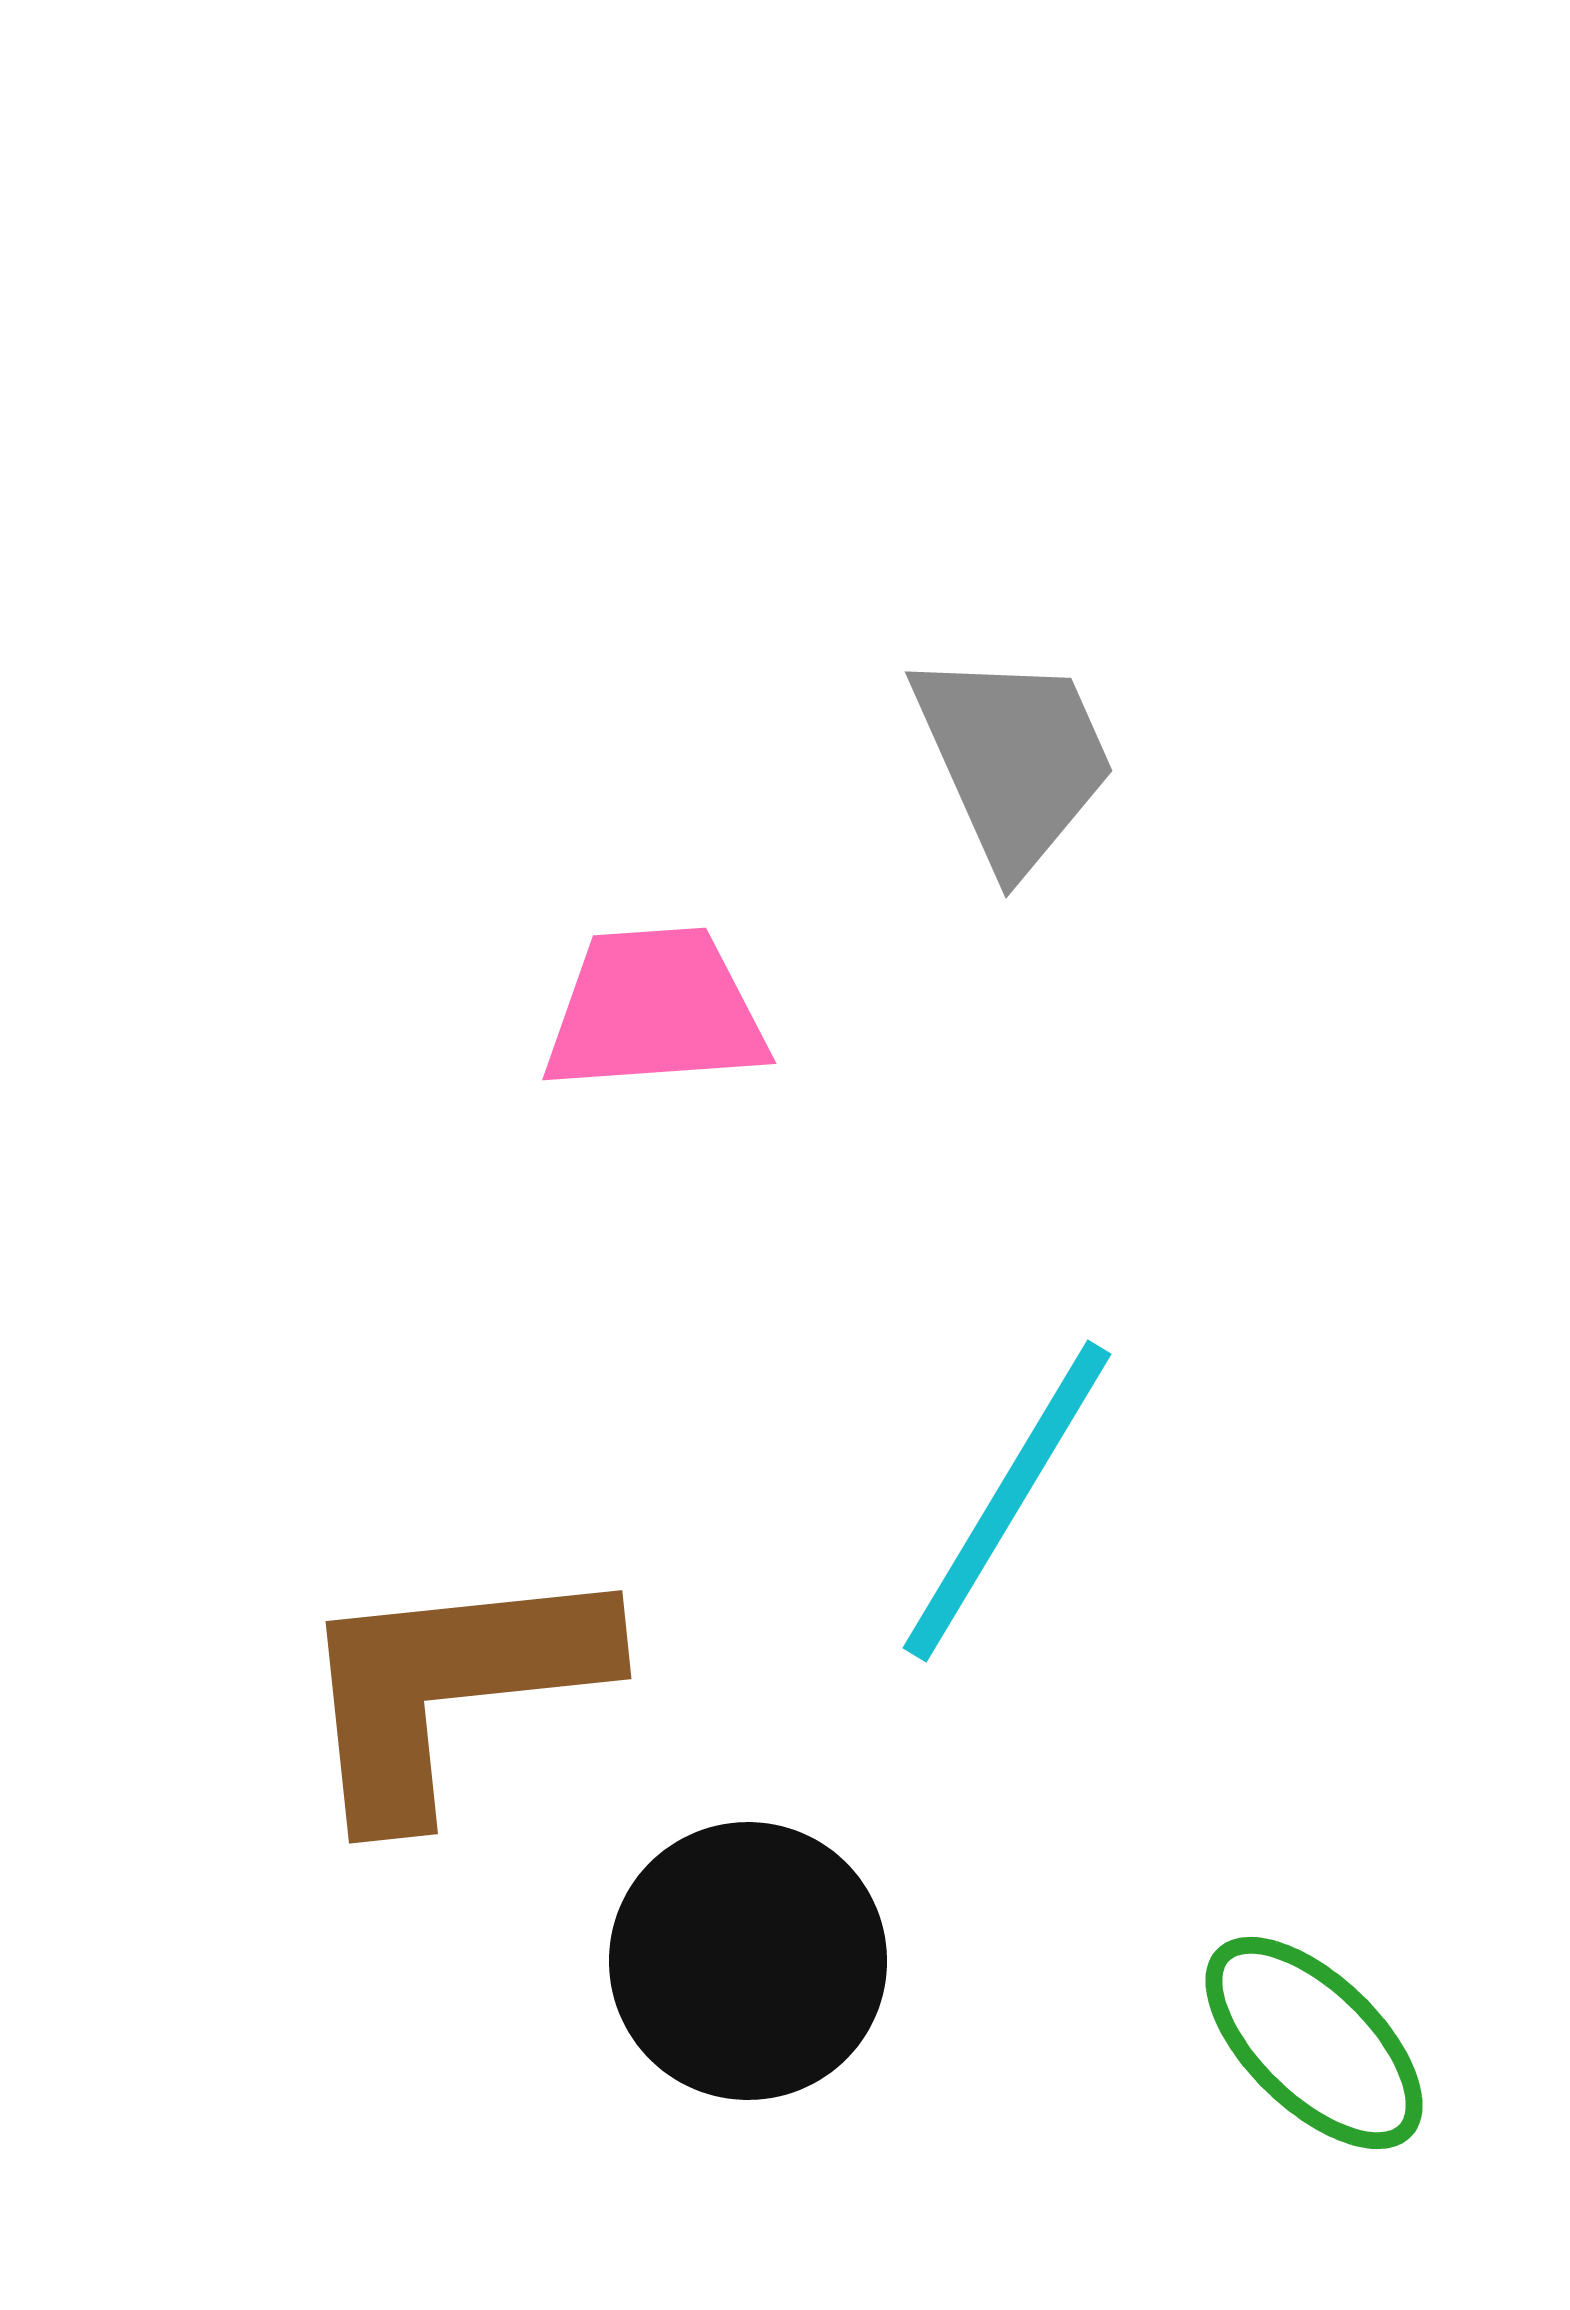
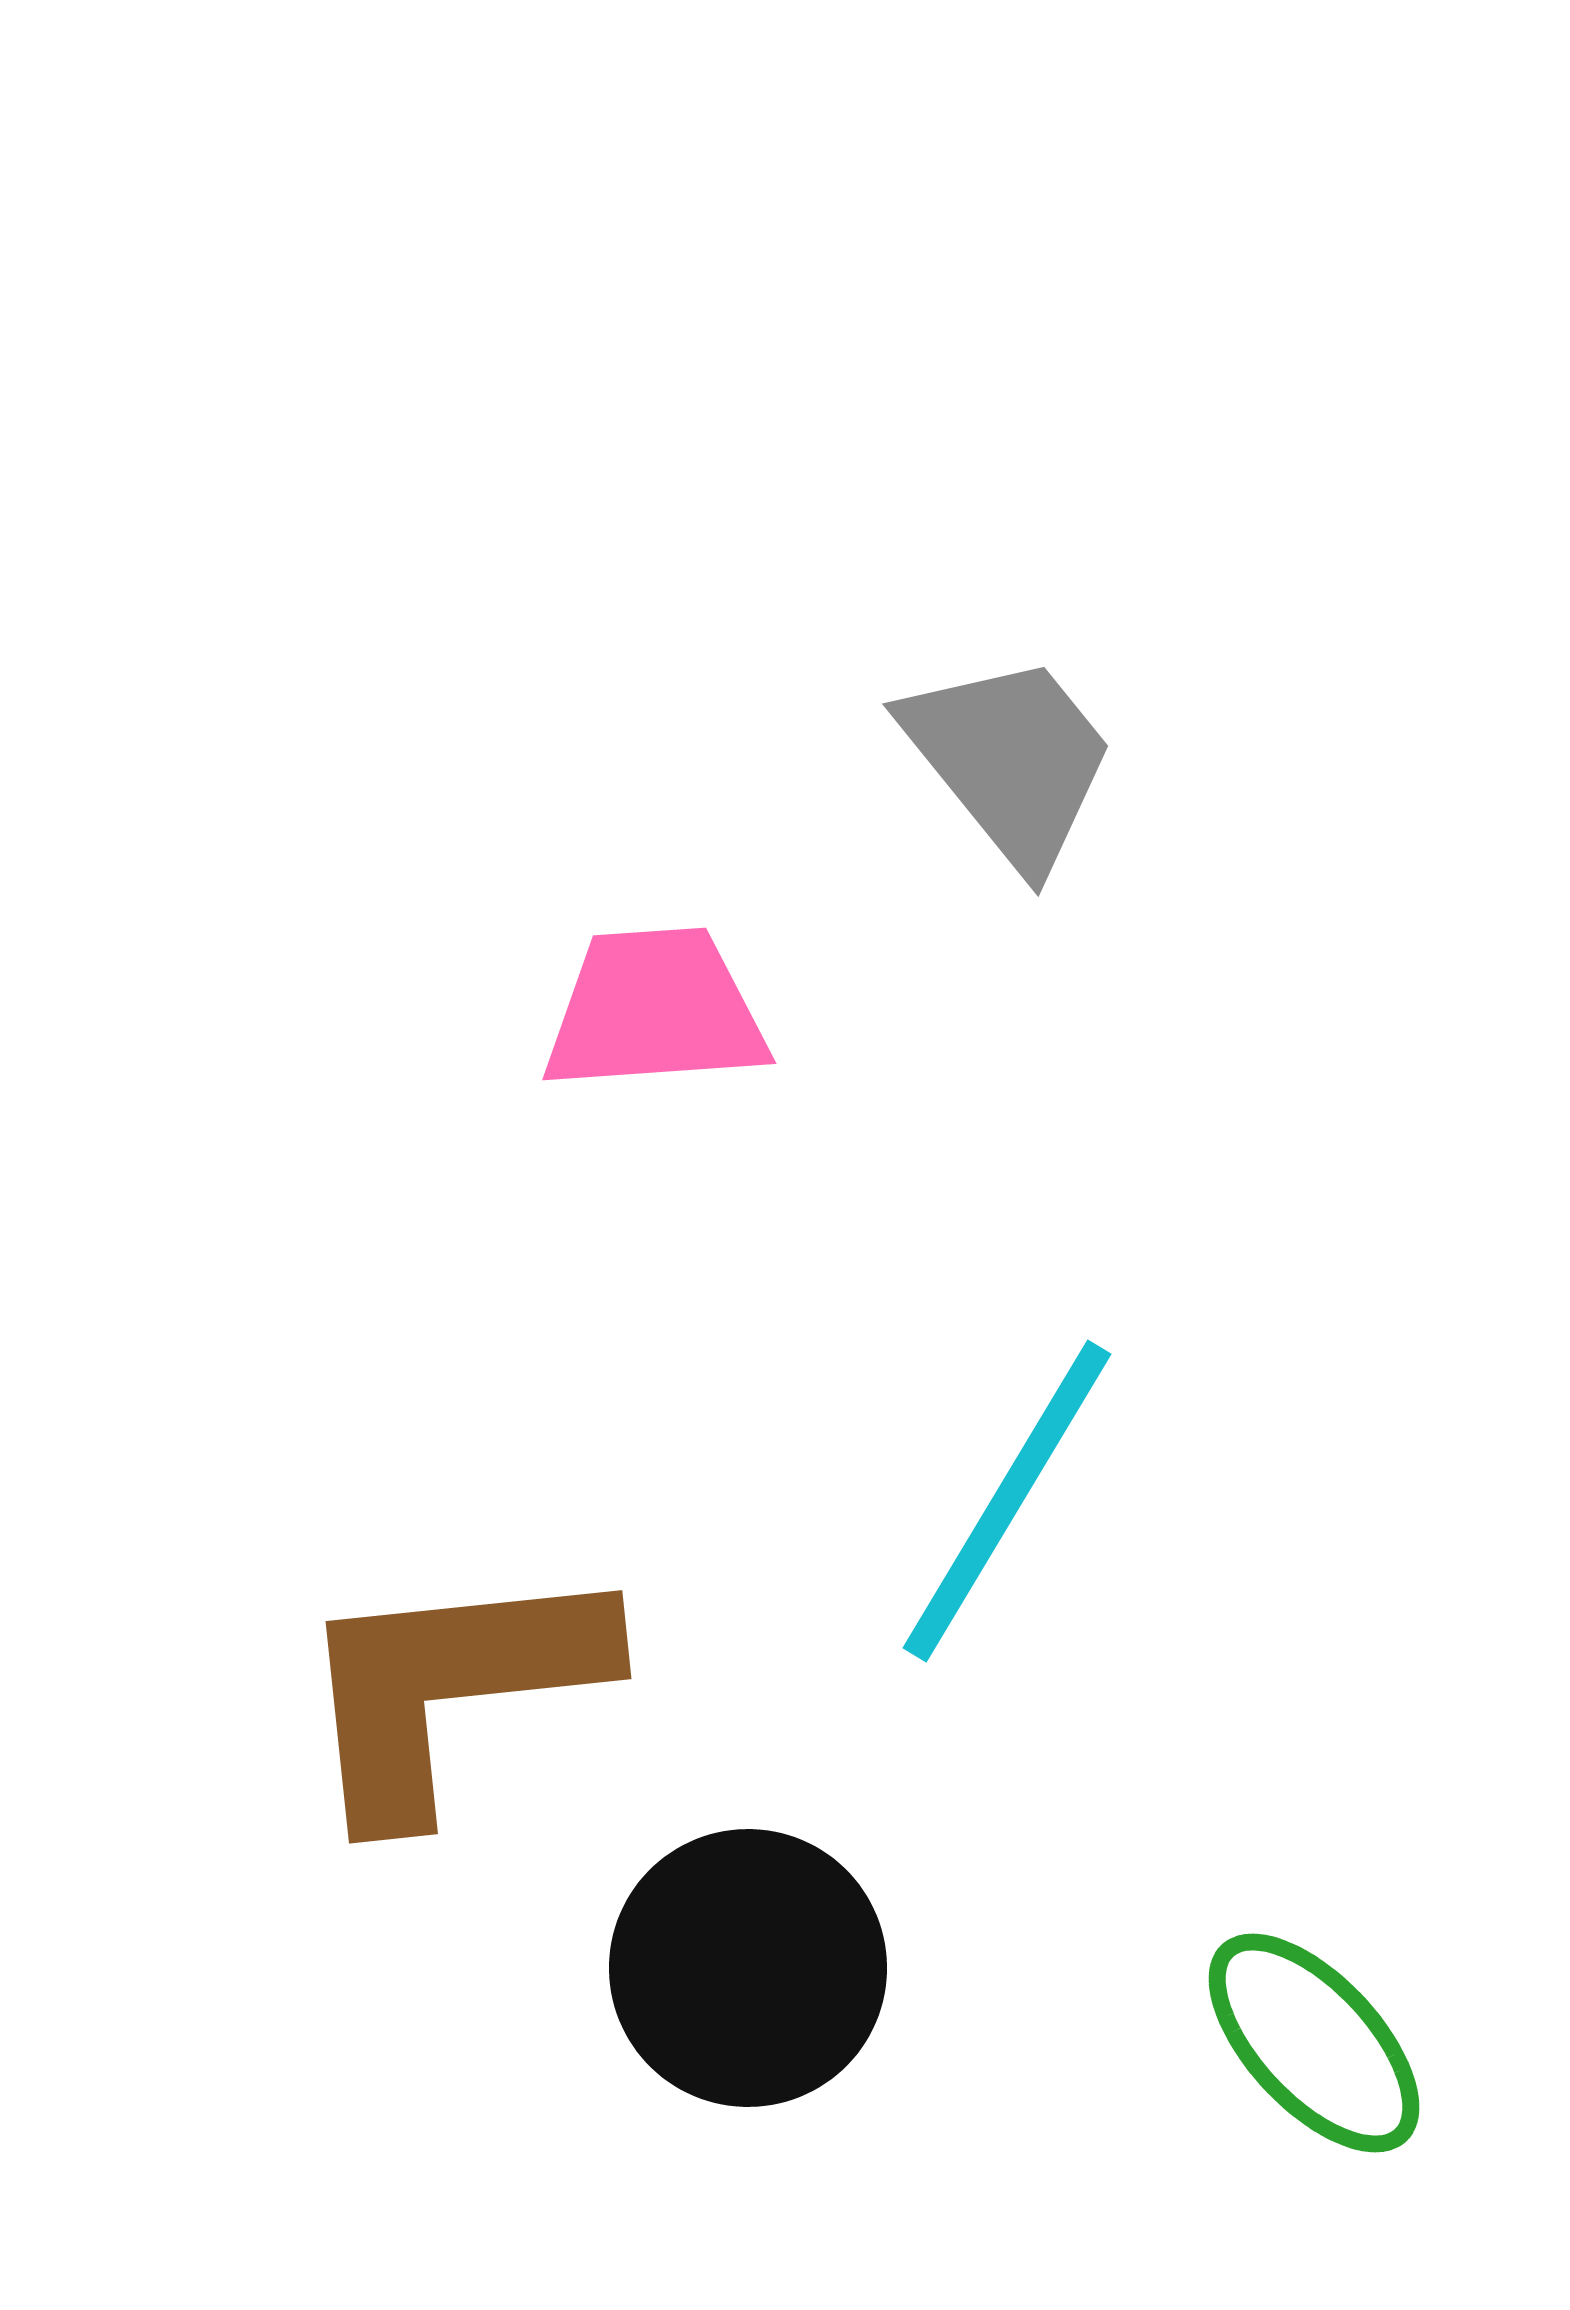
gray trapezoid: moved 4 px left, 1 px down; rotated 15 degrees counterclockwise
black circle: moved 7 px down
green ellipse: rotated 3 degrees clockwise
